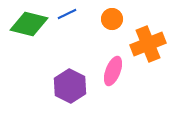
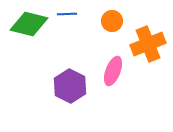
blue line: rotated 24 degrees clockwise
orange circle: moved 2 px down
